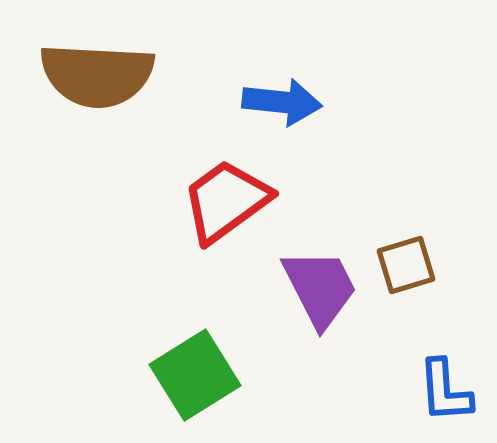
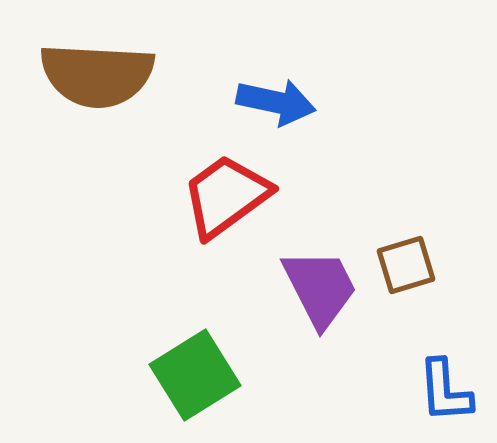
blue arrow: moved 6 px left; rotated 6 degrees clockwise
red trapezoid: moved 5 px up
